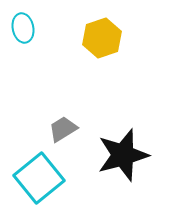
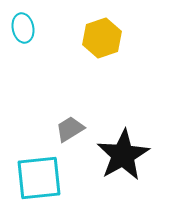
gray trapezoid: moved 7 px right
black star: rotated 14 degrees counterclockwise
cyan square: rotated 33 degrees clockwise
